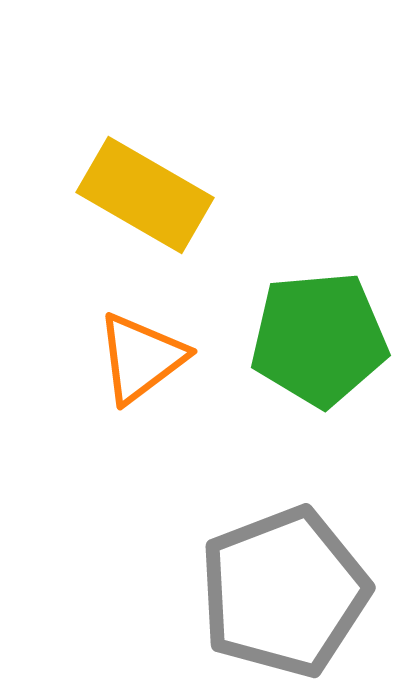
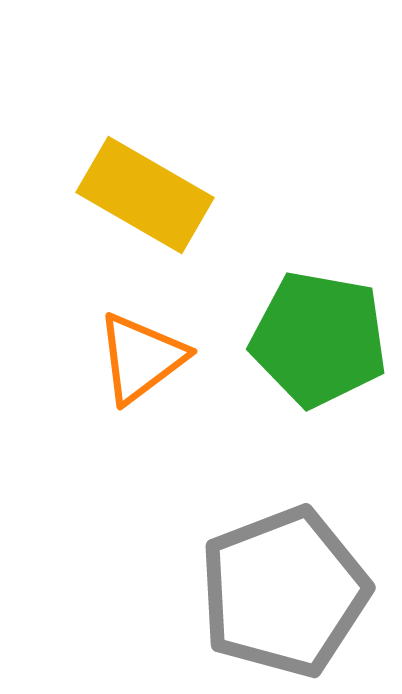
green pentagon: rotated 15 degrees clockwise
